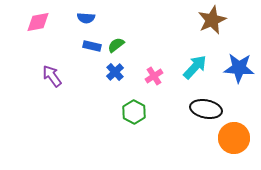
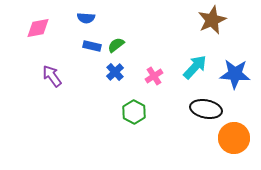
pink diamond: moved 6 px down
blue star: moved 4 px left, 6 px down
